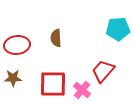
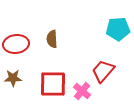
brown semicircle: moved 4 px left, 1 px down
red ellipse: moved 1 px left, 1 px up
pink cross: moved 1 px down
